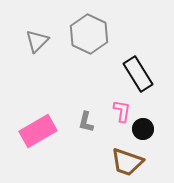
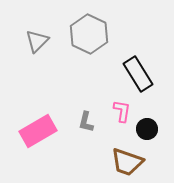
black circle: moved 4 px right
